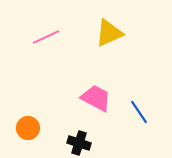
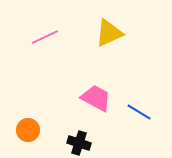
pink line: moved 1 px left
blue line: rotated 25 degrees counterclockwise
orange circle: moved 2 px down
